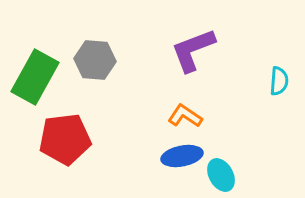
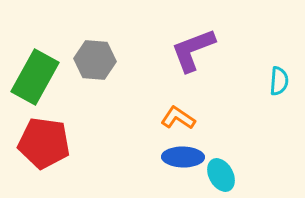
orange L-shape: moved 7 px left, 2 px down
red pentagon: moved 21 px left, 4 px down; rotated 15 degrees clockwise
blue ellipse: moved 1 px right, 1 px down; rotated 12 degrees clockwise
